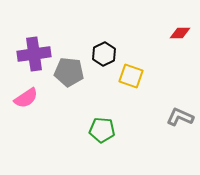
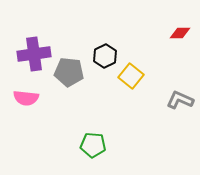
black hexagon: moved 1 px right, 2 px down
yellow square: rotated 20 degrees clockwise
pink semicircle: rotated 40 degrees clockwise
gray L-shape: moved 17 px up
green pentagon: moved 9 px left, 15 px down
